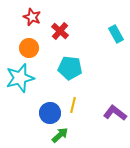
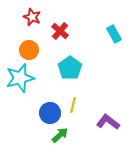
cyan rectangle: moved 2 px left
orange circle: moved 2 px down
cyan pentagon: rotated 30 degrees clockwise
purple L-shape: moved 7 px left, 9 px down
